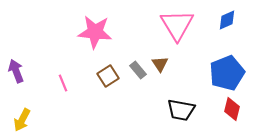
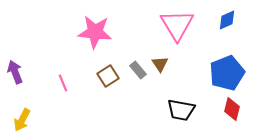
purple arrow: moved 1 px left, 1 px down
